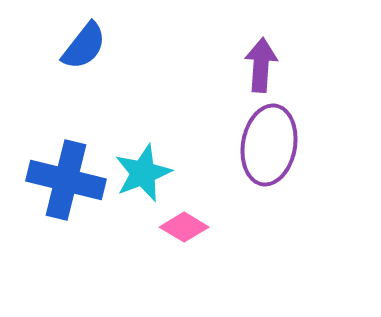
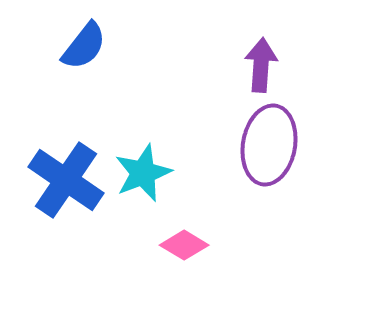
blue cross: rotated 20 degrees clockwise
pink diamond: moved 18 px down
